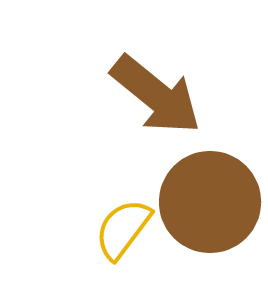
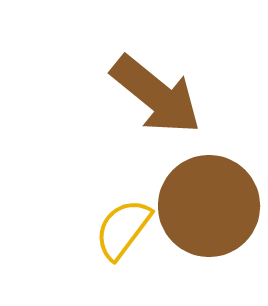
brown circle: moved 1 px left, 4 px down
